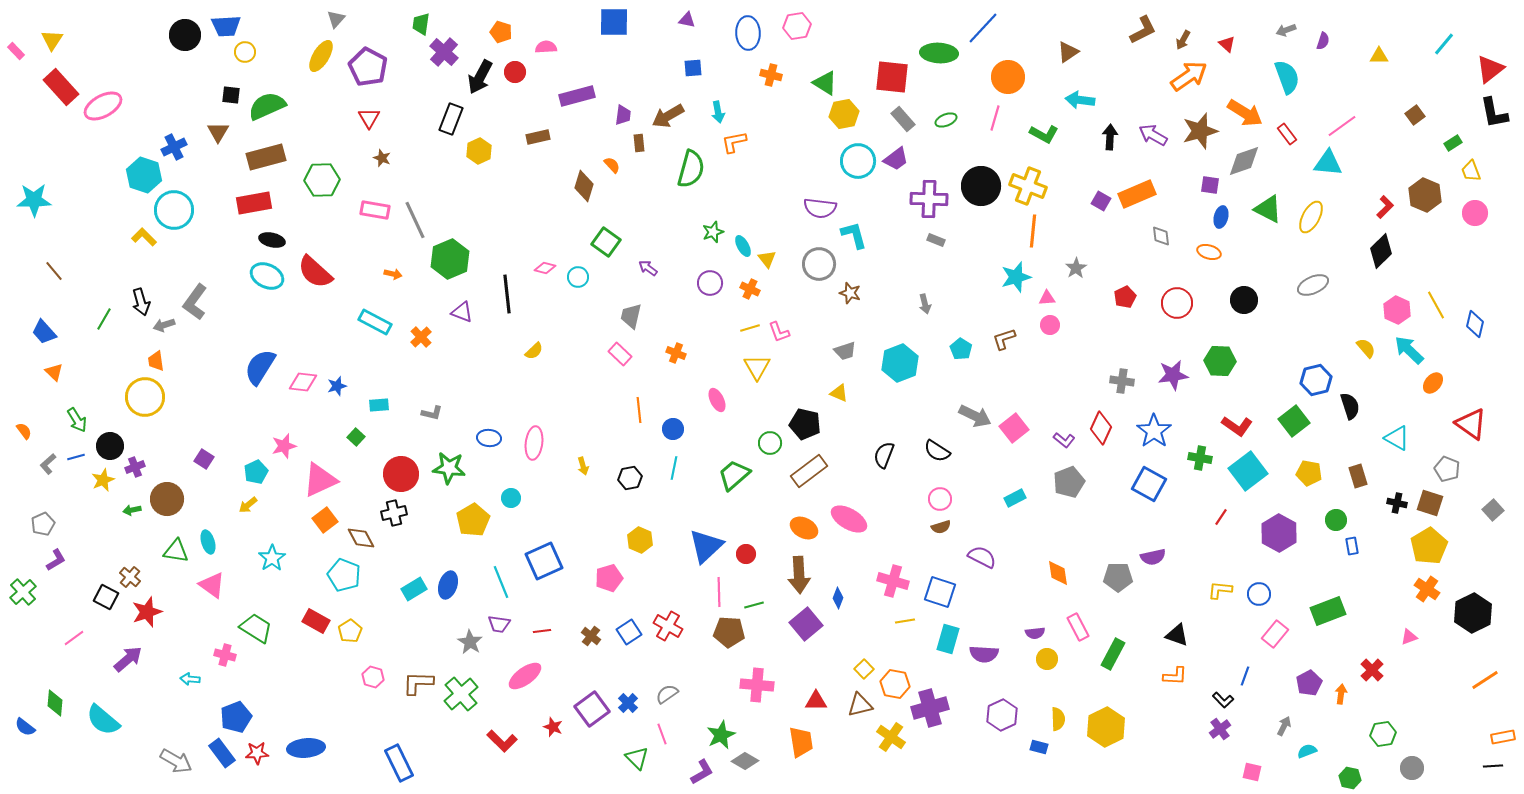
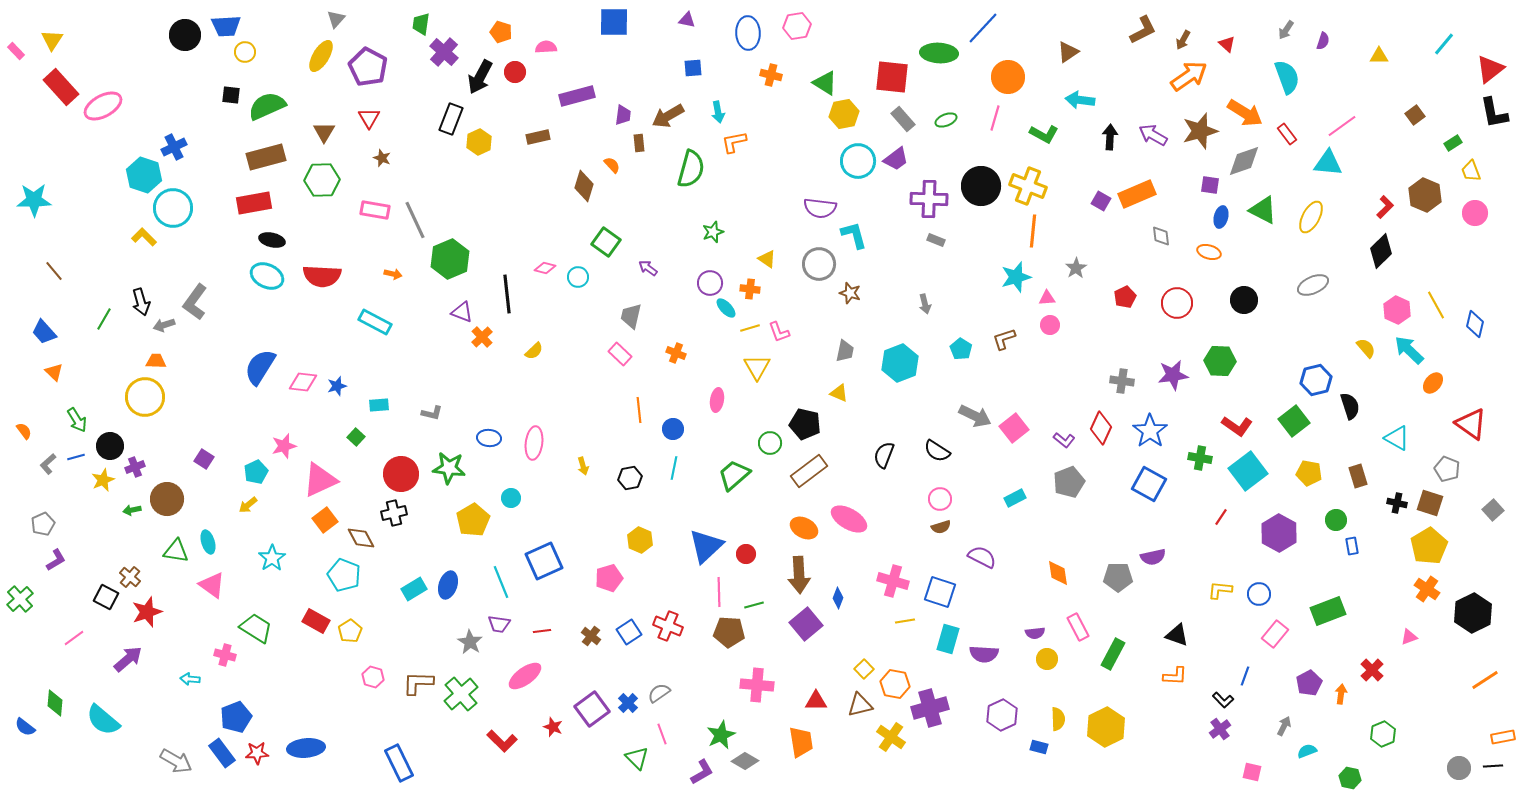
gray arrow at (1286, 30): rotated 36 degrees counterclockwise
brown triangle at (218, 132): moved 106 px right
yellow hexagon at (479, 151): moved 9 px up
green triangle at (1268, 209): moved 5 px left, 1 px down
cyan circle at (174, 210): moved 1 px left, 2 px up
cyan ellipse at (743, 246): moved 17 px left, 62 px down; rotated 15 degrees counterclockwise
yellow triangle at (767, 259): rotated 18 degrees counterclockwise
red semicircle at (315, 272): moved 7 px right, 4 px down; rotated 39 degrees counterclockwise
orange cross at (750, 289): rotated 18 degrees counterclockwise
orange cross at (421, 337): moved 61 px right
gray trapezoid at (845, 351): rotated 60 degrees counterclockwise
orange trapezoid at (156, 361): rotated 100 degrees clockwise
pink ellipse at (717, 400): rotated 35 degrees clockwise
blue star at (1154, 431): moved 4 px left
green cross at (23, 592): moved 3 px left, 7 px down
red cross at (668, 626): rotated 8 degrees counterclockwise
gray semicircle at (667, 694): moved 8 px left, 1 px up
green hexagon at (1383, 734): rotated 15 degrees counterclockwise
gray circle at (1412, 768): moved 47 px right
